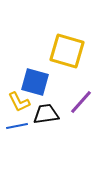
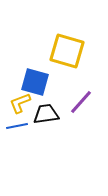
yellow L-shape: moved 1 px right, 1 px down; rotated 95 degrees clockwise
